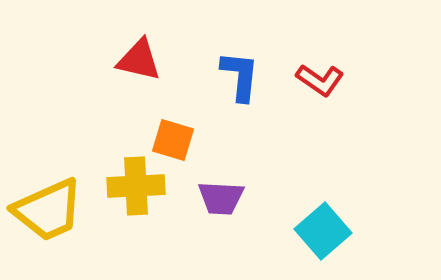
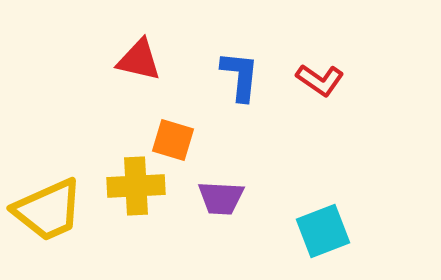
cyan square: rotated 20 degrees clockwise
